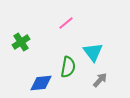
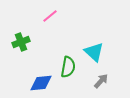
pink line: moved 16 px left, 7 px up
green cross: rotated 12 degrees clockwise
cyan triangle: moved 1 px right; rotated 10 degrees counterclockwise
gray arrow: moved 1 px right, 1 px down
